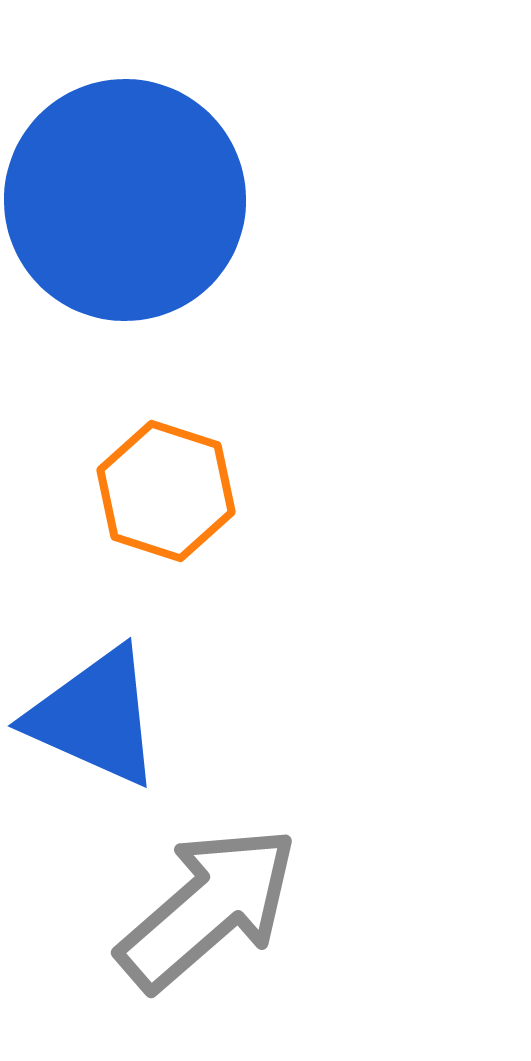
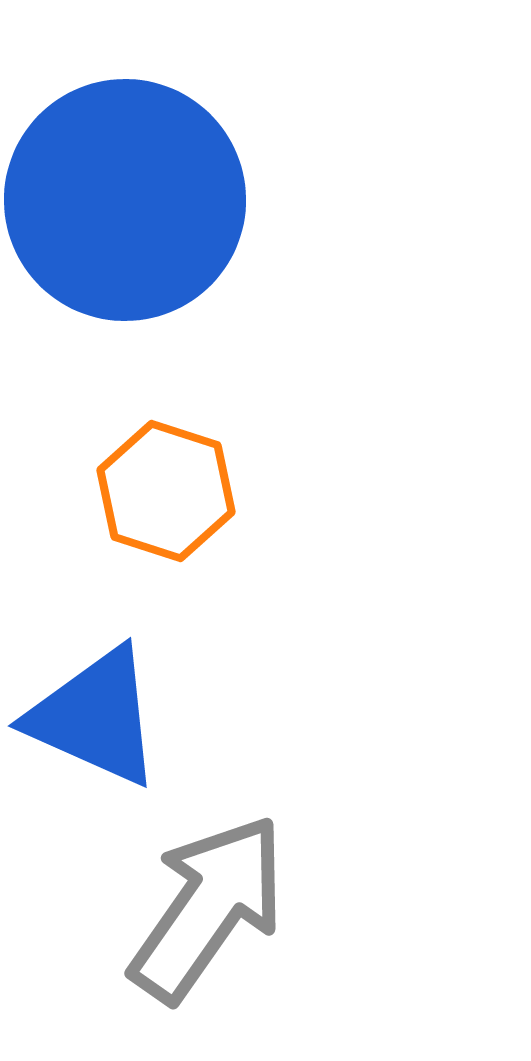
gray arrow: rotated 14 degrees counterclockwise
